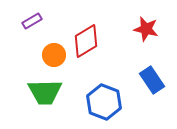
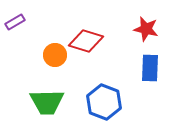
purple rectangle: moved 17 px left, 1 px down
red diamond: rotated 48 degrees clockwise
orange circle: moved 1 px right
blue rectangle: moved 2 px left, 12 px up; rotated 36 degrees clockwise
green trapezoid: moved 2 px right, 10 px down
